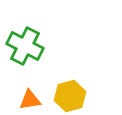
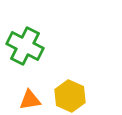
yellow hexagon: rotated 20 degrees counterclockwise
